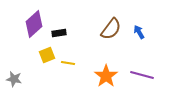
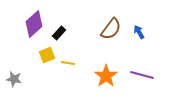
black rectangle: rotated 40 degrees counterclockwise
